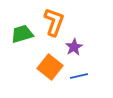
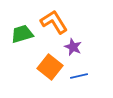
orange L-shape: rotated 52 degrees counterclockwise
purple star: moved 1 px left; rotated 18 degrees counterclockwise
